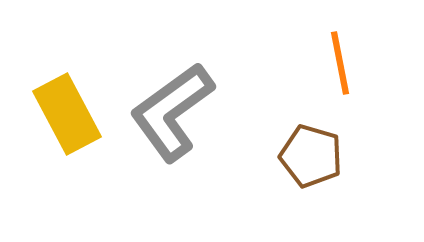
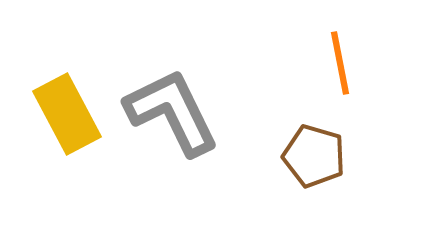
gray L-shape: rotated 100 degrees clockwise
brown pentagon: moved 3 px right
